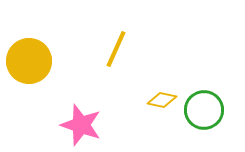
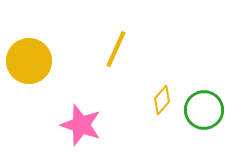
yellow diamond: rotated 60 degrees counterclockwise
